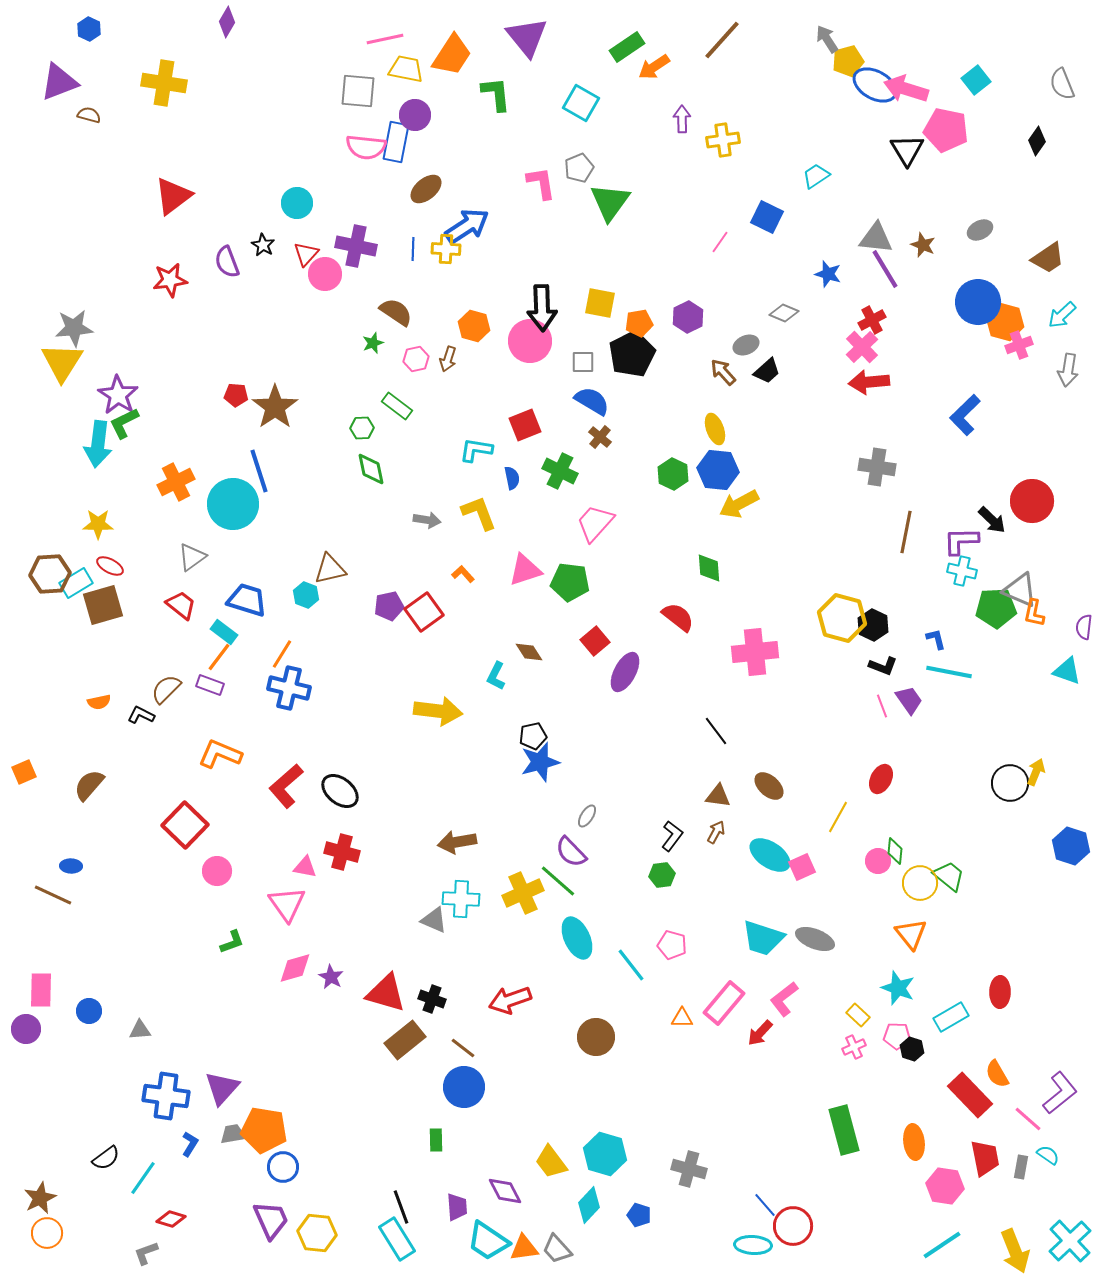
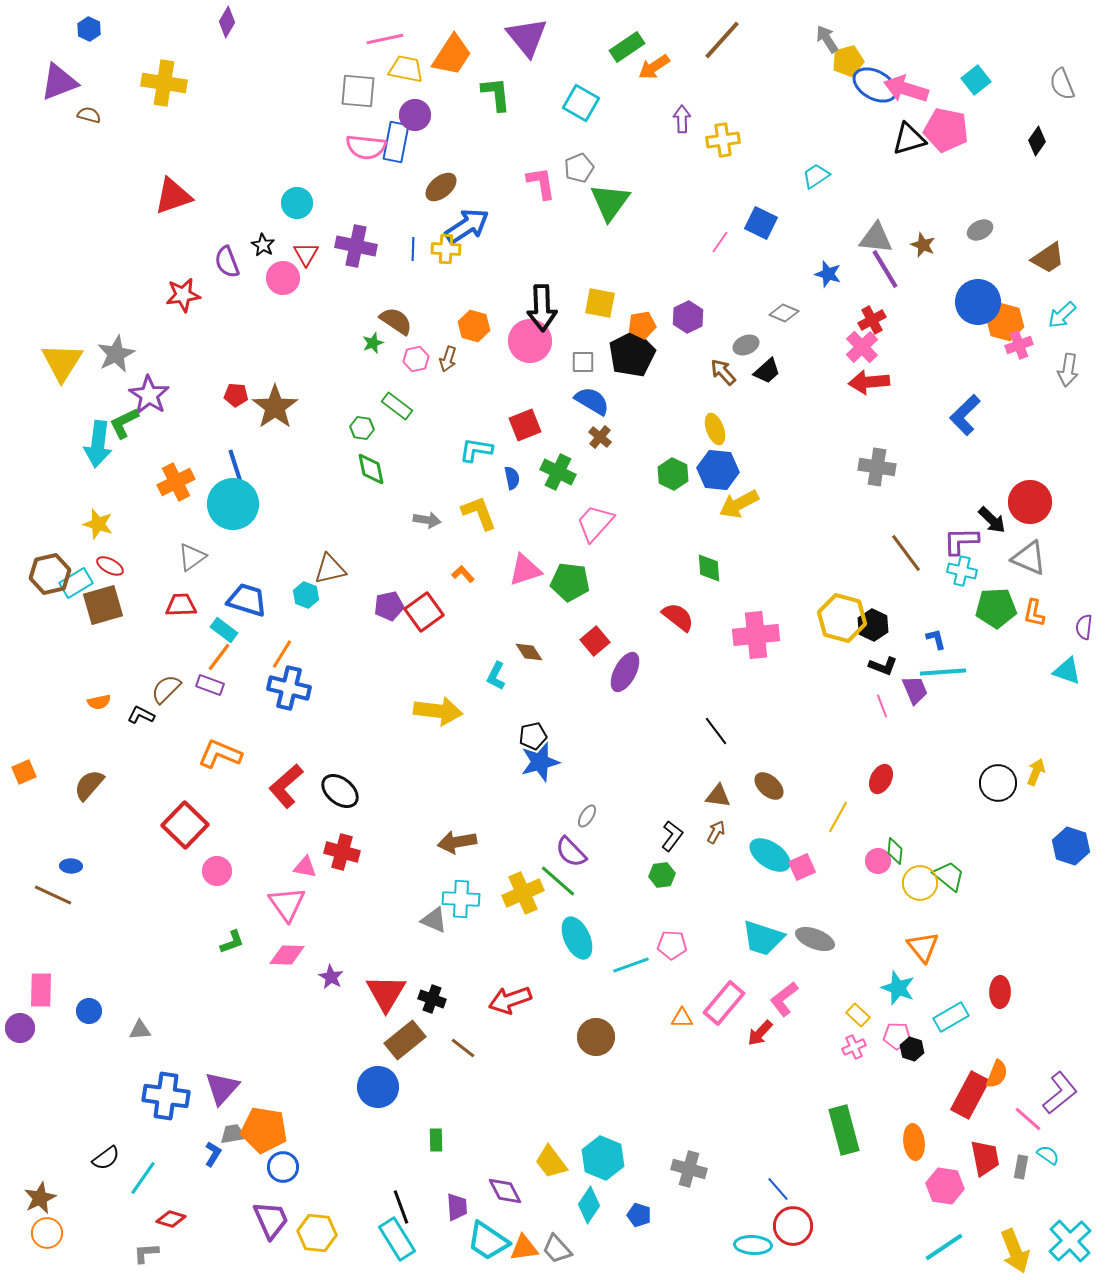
black triangle at (907, 150): moved 2 px right, 11 px up; rotated 45 degrees clockwise
brown ellipse at (426, 189): moved 15 px right, 2 px up
red triangle at (173, 196): rotated 18 degrees clockwise
blue square at (767, 217): moved 6 px left, 6 px down
red triangle at (306, 254): rotated 12 degrees counterclockwise
pink circle at (325, 274): moved 42 px left, 4 px down
red star at (170, 280): moved 13 px right, 15 px down
brown semicircle at (396, 312): moved 9 px down
orange pentagon at (639, 323): moved 3 px right, 2 px down
gray star at (74, 328): moved 42 px right, 26 px down; rotated 21 degrees counterclockwise
purple star at (118, 395): moved 31 px right
green hexagon at (362, 428): rotated 10 degrees clockwise
blue line at (259, 471): moved 22 px left
green cross at (560, 471): moved 2 px left, 1 px down
red circle at (1032, 501): moved 2 px left, 1 px down
yellow star at (98, 524): rotated 16 degrees clockwise
brown line at (906, 532): moved 21 px down; rotated 48 degrees counterclockwise
brown hexagon at (50, 574): rotated 9 degrees counterclockwise
gray triangle at (1020, 590): moved 9 px right, 32 px up
red trapezoid at (181, 605): rotated 40 degrees counterclockwise
cyan rectangle at (224, 632): moved 2 px up
pink cross at (755, 652): moved 1 px right, 17 px up
cyan line at (949, 672): moved 6 px left; rotated 15 degrees counterclockwise
purple trapezoid at (909, 700): moved 6 px right, 10 px up; rotated 12 degrees clockwise
black circle at (1010, 783): moved 12 px left
orange triangle at (911, 934): moved 12 px right, 13 px down
pink pentagon at (672, 945): rotated 12 degrees counterclockwise
cyan line at (631, 965): rotated 72 degrees counterclockwise
pink diamond at (295, 968): moved 8 px left, 13 px up; rotated 18 degrees clockwise
red triangle at (386, 993): rotated 45 degrees clockwise
purple circle at (26, 1029): moved 6 px left, 1 px up
orange semicircle at (997, 1074): rotated 128 degrees counterclockwise
blue circle at (464, 1087): moved 86 px left
red rectangle at (970, 1095): rotated 72 degrees clockwise
blue L-shape at (190, 1144): moved 23 px right, 10 px down
cyan hexagon at (605, 1154): moved 2 px left, 4 px down; rotated 6 degrees clockwise
cyan diamond at (589, 1205): rotated 9 degrees counterclockwise
blue line at (765, 1205): moved 13 px right, 16 px up
cyan line at (942, 1245): moved 2 px right, 2 px down
gray L-shape at (146, 1253): rotated 16 degrees clockwise
